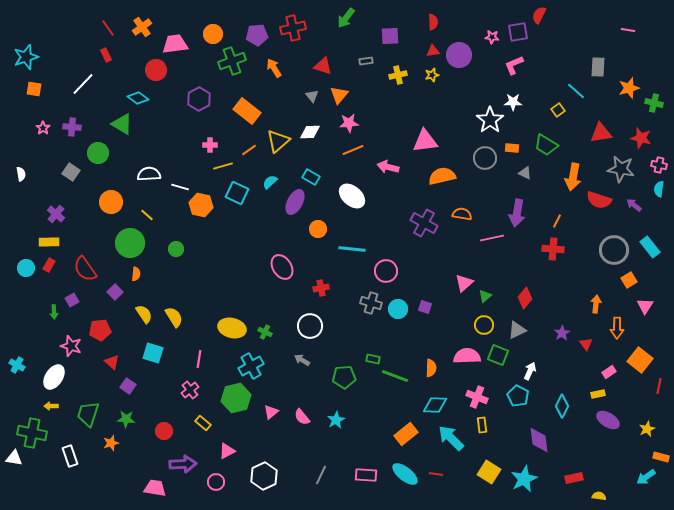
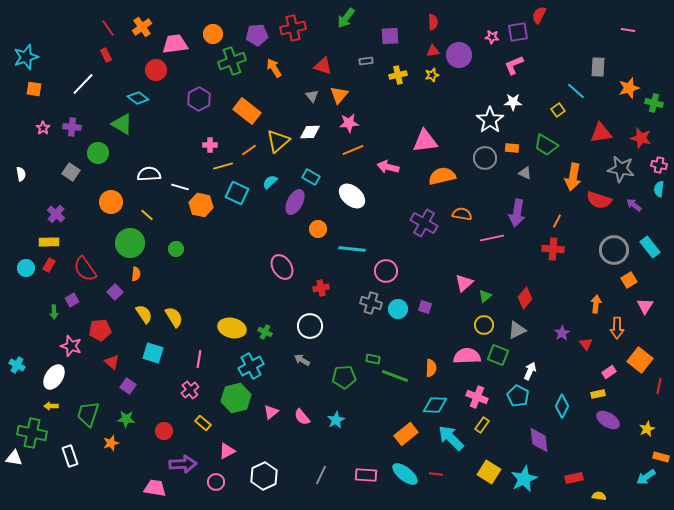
yellow rectangle at (482, 425): rotated 42 degrees clockwise
